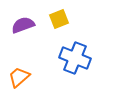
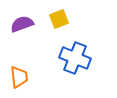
purple semicircle: moved 1 px left, 1 px up
orange trapezoid: rotated 125 degrees clockwise
